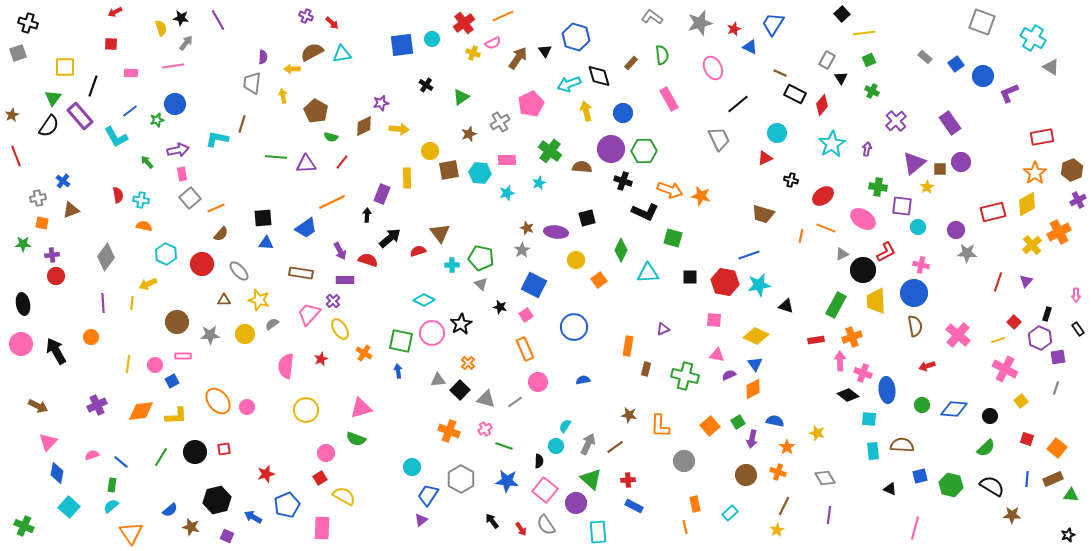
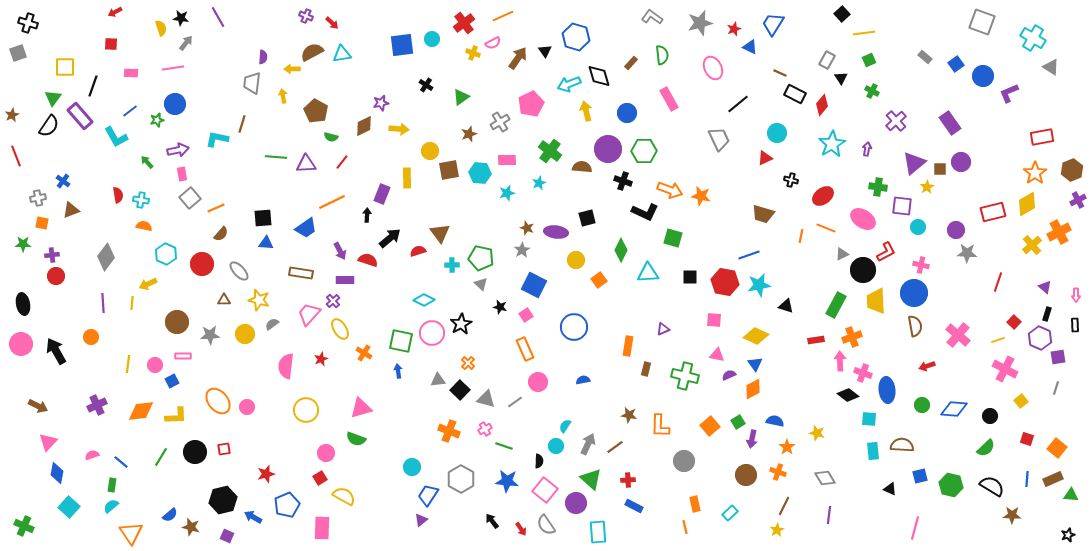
purple line at (218, 20): moved 3 px up
pink line at (173, 66): moved 2 px down
blue circle at (623, 113): moved 4 px right
purple circle at (611, 149): moved 3 px left
purple triangle at (1026, 281): moved 19 px right, 6 px down; rotated 32 degrees counterclockwise
black rectangle at (1078, 329): moved 3 px left, 4 px up; rotated 32 degrees clockwise
black hexagon at (217, 500): moved 6 px right
blue semicircle at (170, 510): moved 5 px down
